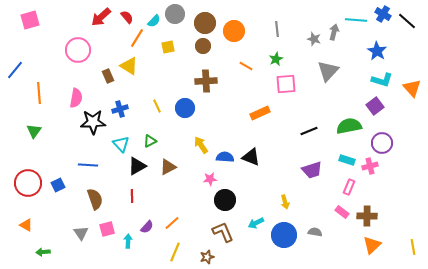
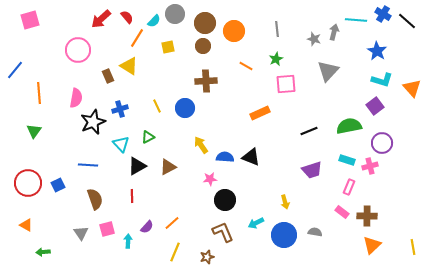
red arrow at (101, 17): moved 2 px down
black star at (93, 122): rotated 20 degrees counterclockwise
green triangle at (150, 141): moved 2 px left, 4 px up
